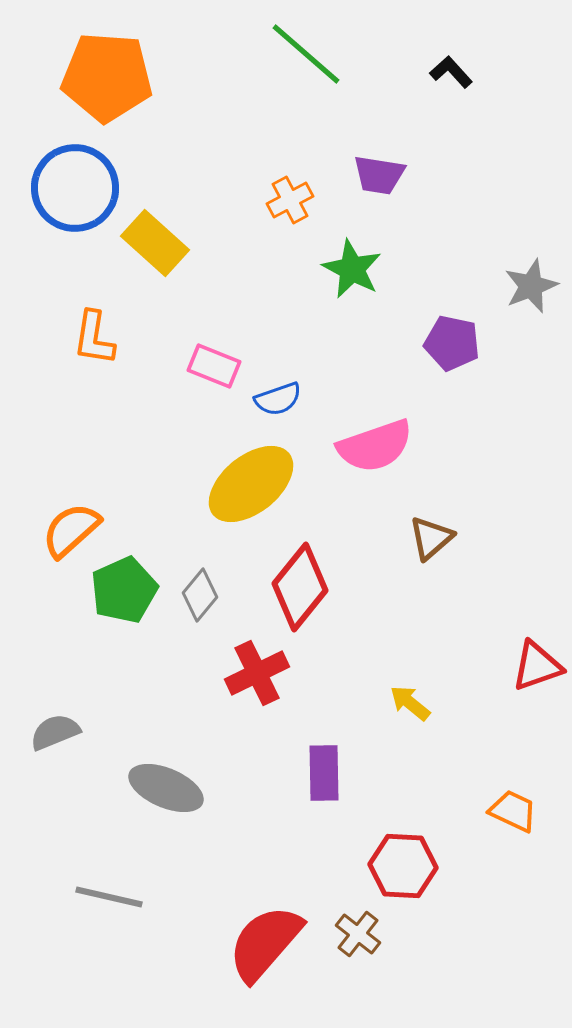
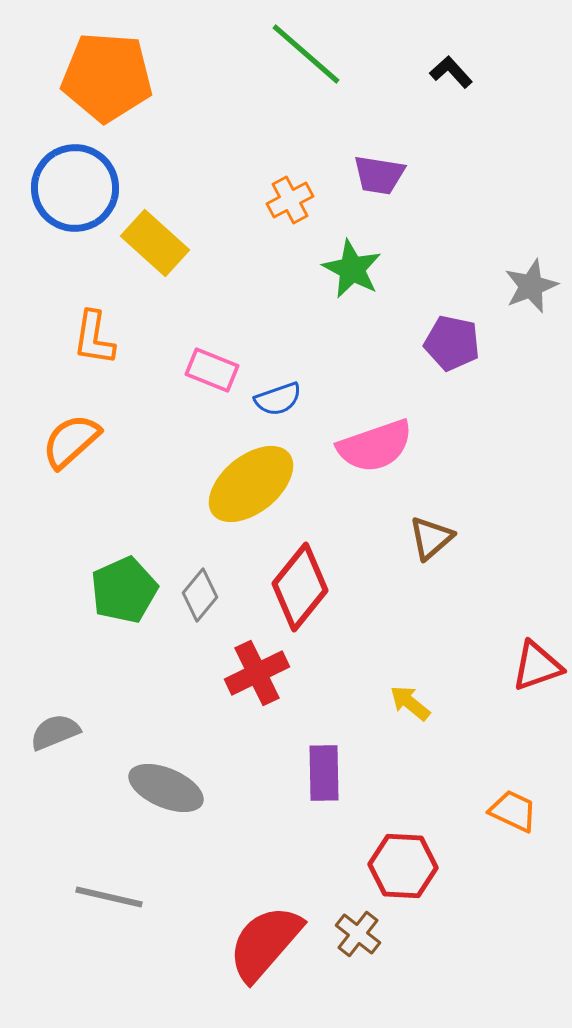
pink rectangle: moved 2 px left, 4 px down
orange semicircle: moved 89 px up
